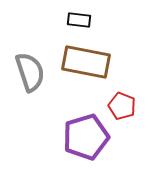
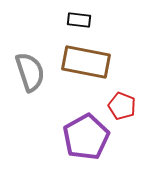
purple pentagon: rotated 12 degrees counterclockwise
